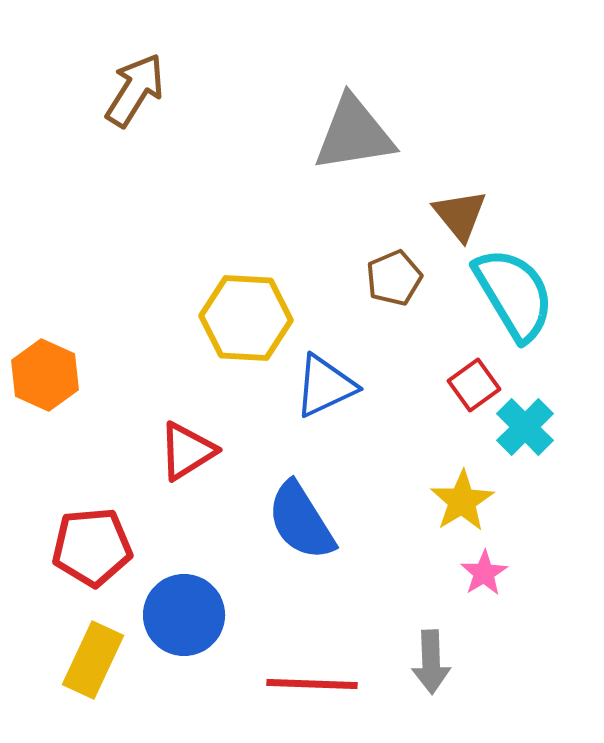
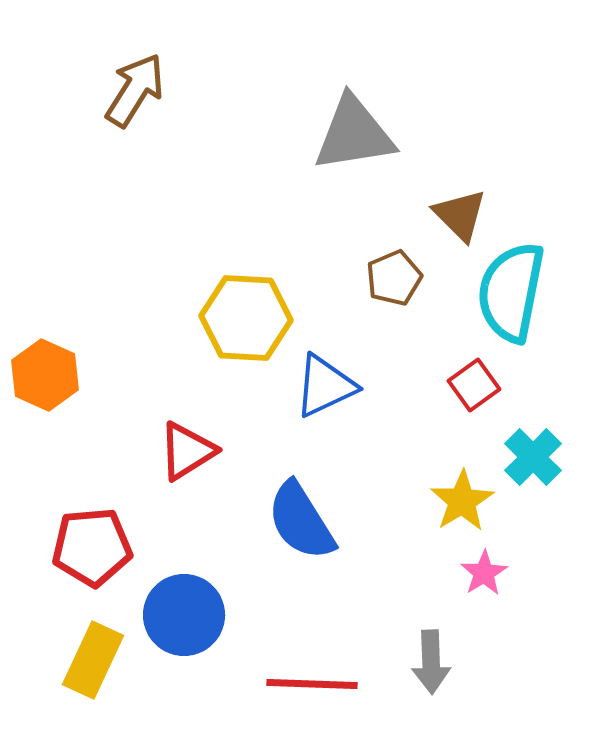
brown triangle: rotated 6 degrees counterclockwise
cyan semicircle: moved 3 px left, 2 px up; rotated 138 degrees counterclockwise
cyan cross: moved 8 px right, 30 px down
